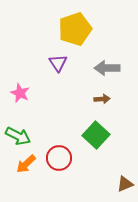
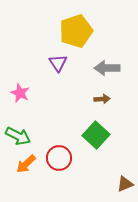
yellow pentagon: moved 1 px right, 2 px down
